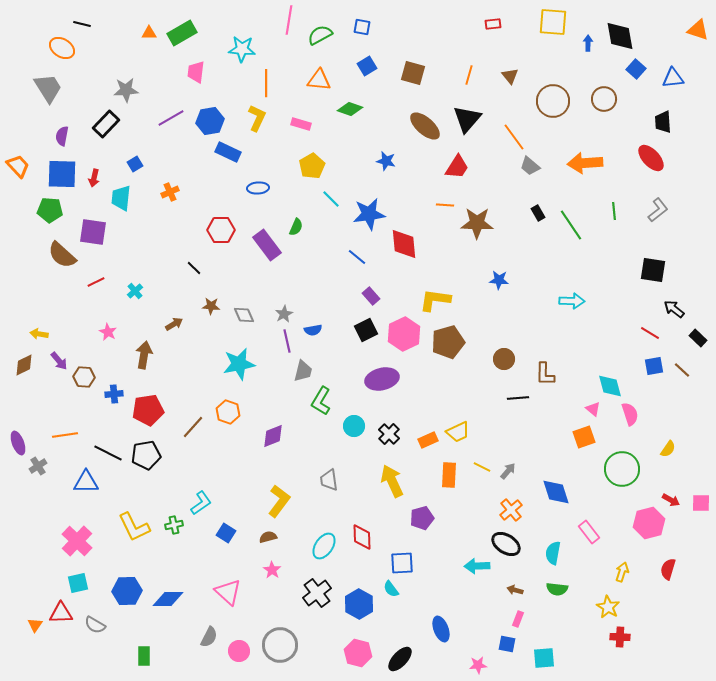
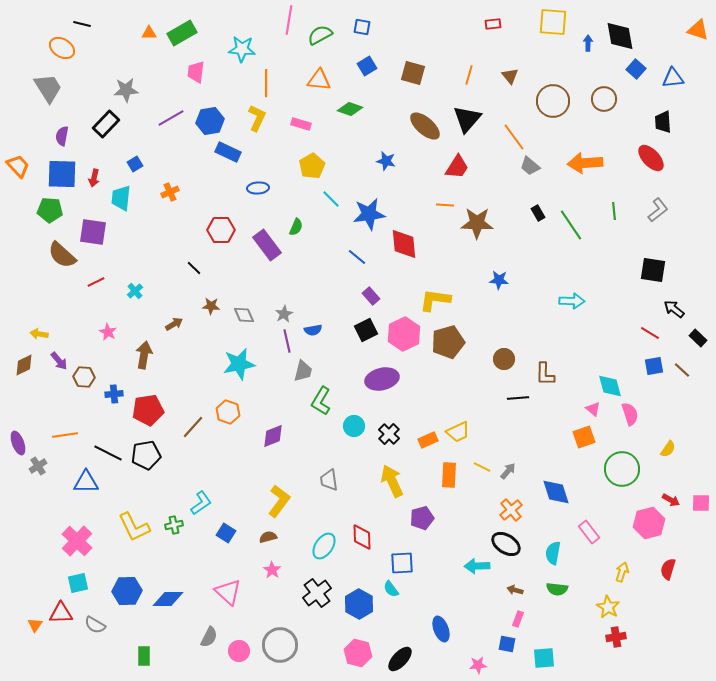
red cross at (620, 637): moved 4 px left; rotated 12 degrees counterclockwise
